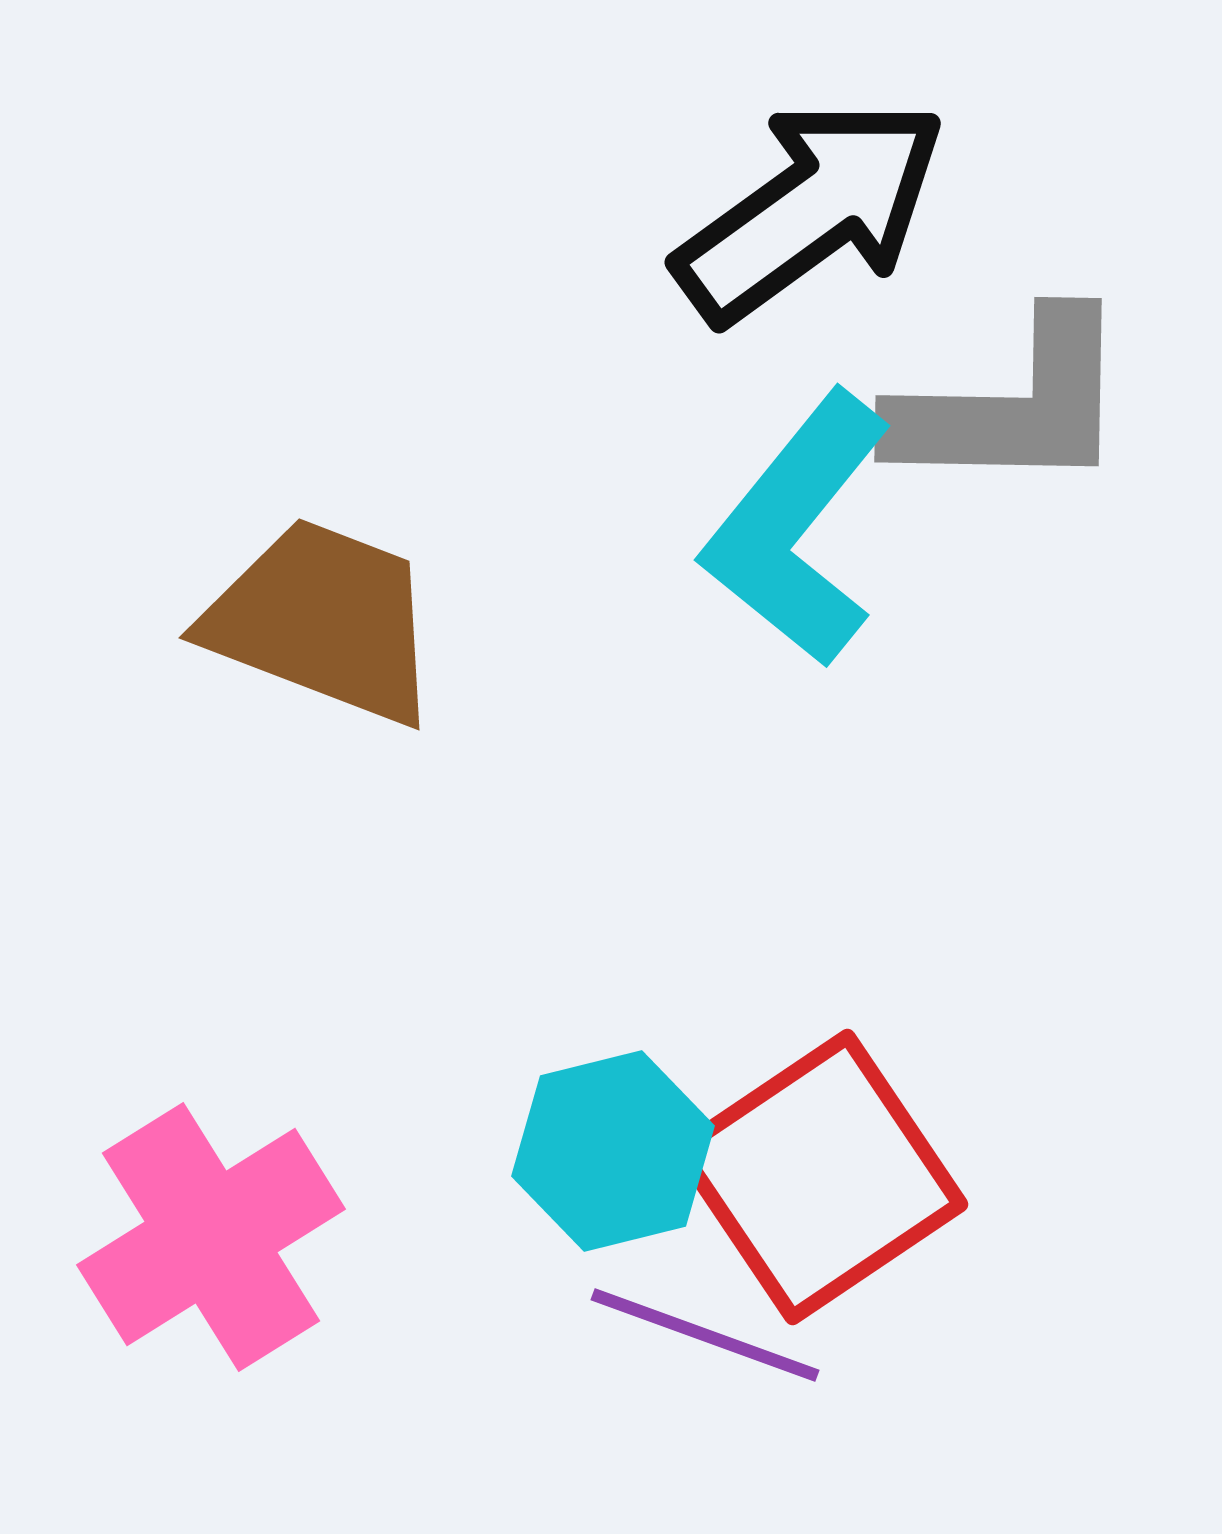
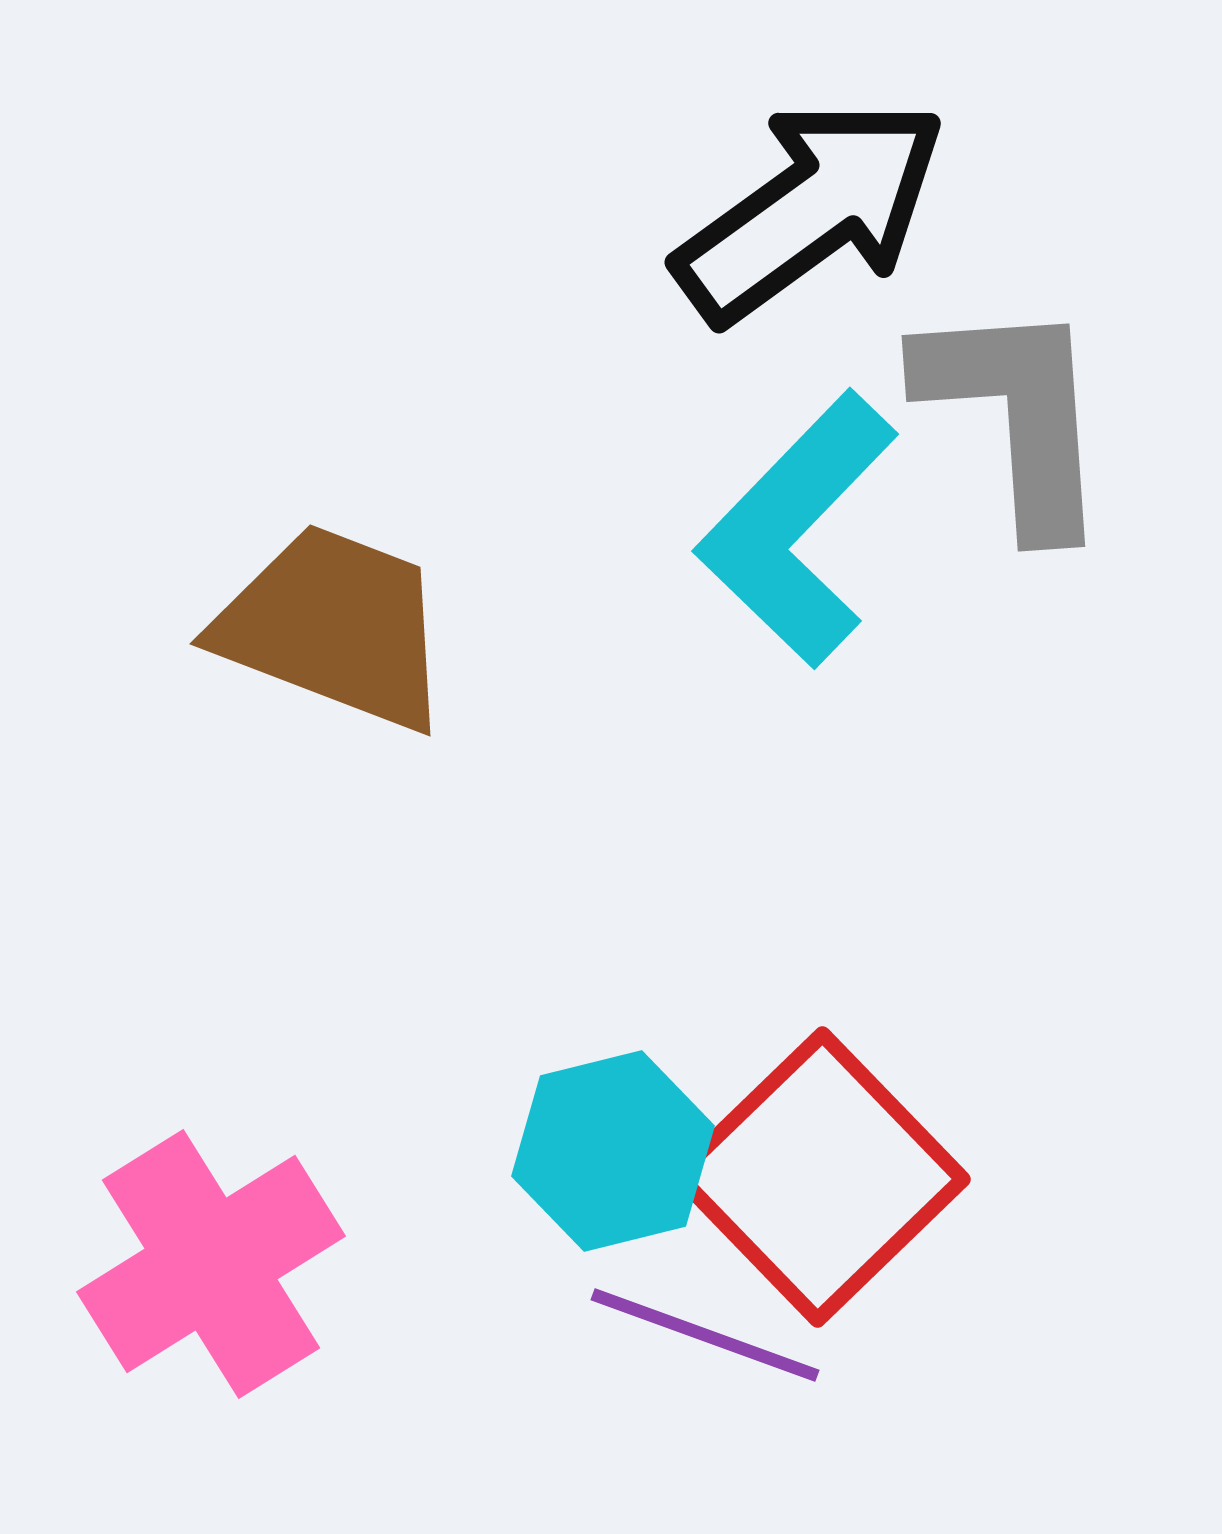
gray L-shape: moved 4 px right, 10 px down; rotated 95 degrees counterclockwise
cyan L-shape: rotated 5 degrees clockwise
brown trapezoid: moved 11 px right, 6 px down
red square: rotated 10 degrees counterclockwise
pink cross: moved 27 px down
